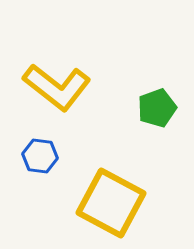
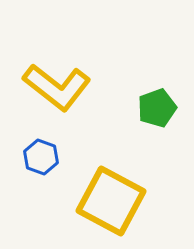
blue hexagon: moved 1 px right, 1 px down; rotated 12 degrees clockwise
yellow square: moved 2 px up
